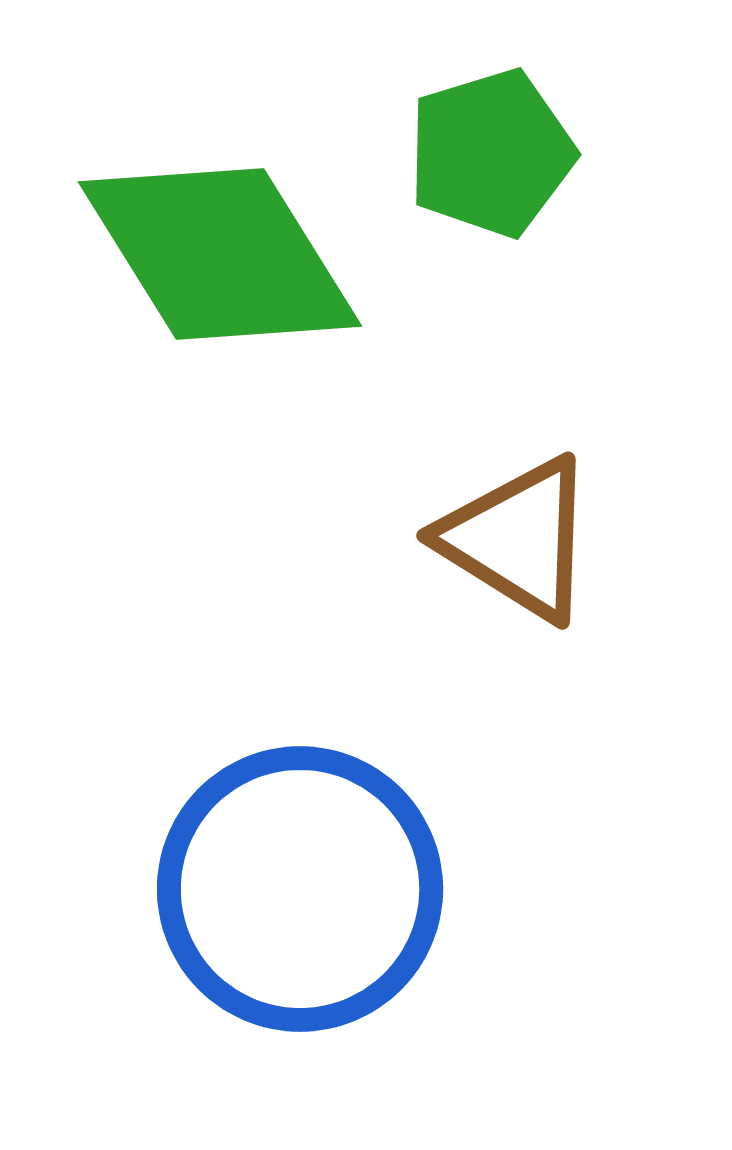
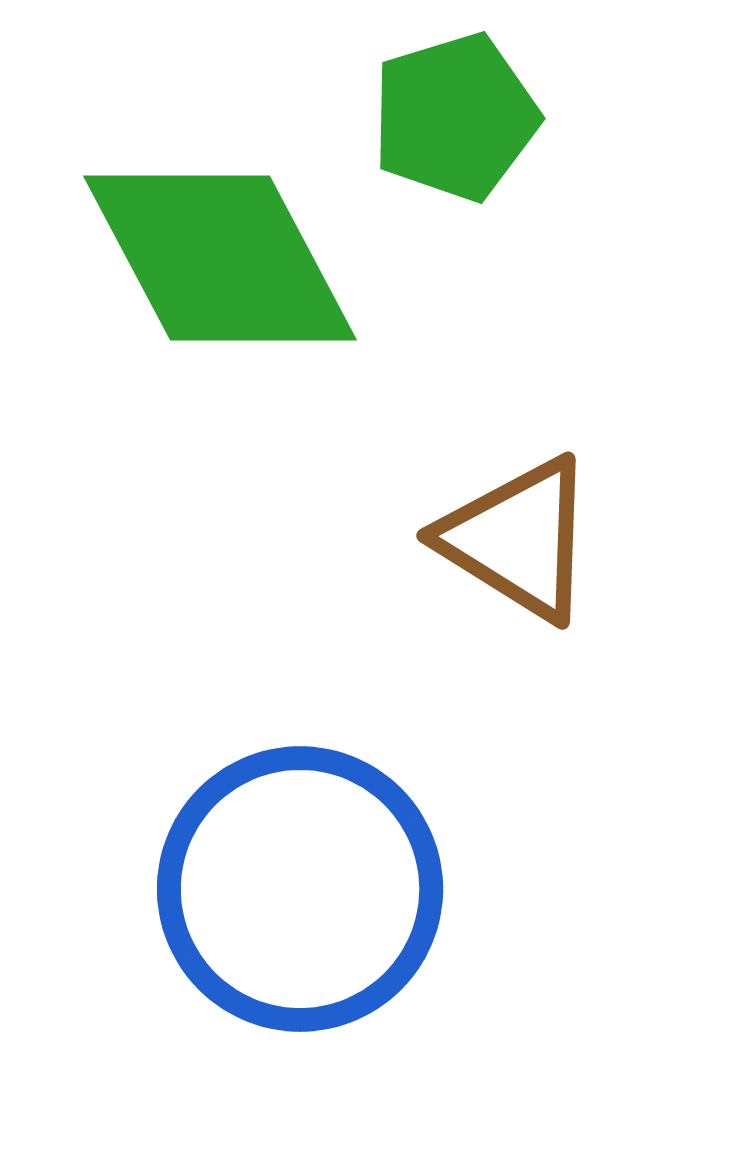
green pentagon: moved 36 px left, 36 px up
green diamond: moved 4 px down; rotated 4 degrees clockwise
